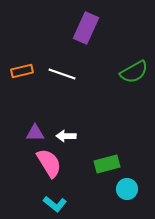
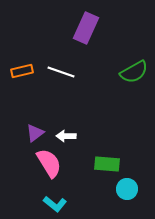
white line: moved 1 px left, 2 px up
purple triangle: rotated 36 degrees counterclockwise
green rectangle: rotated 20 degrees clockwise
